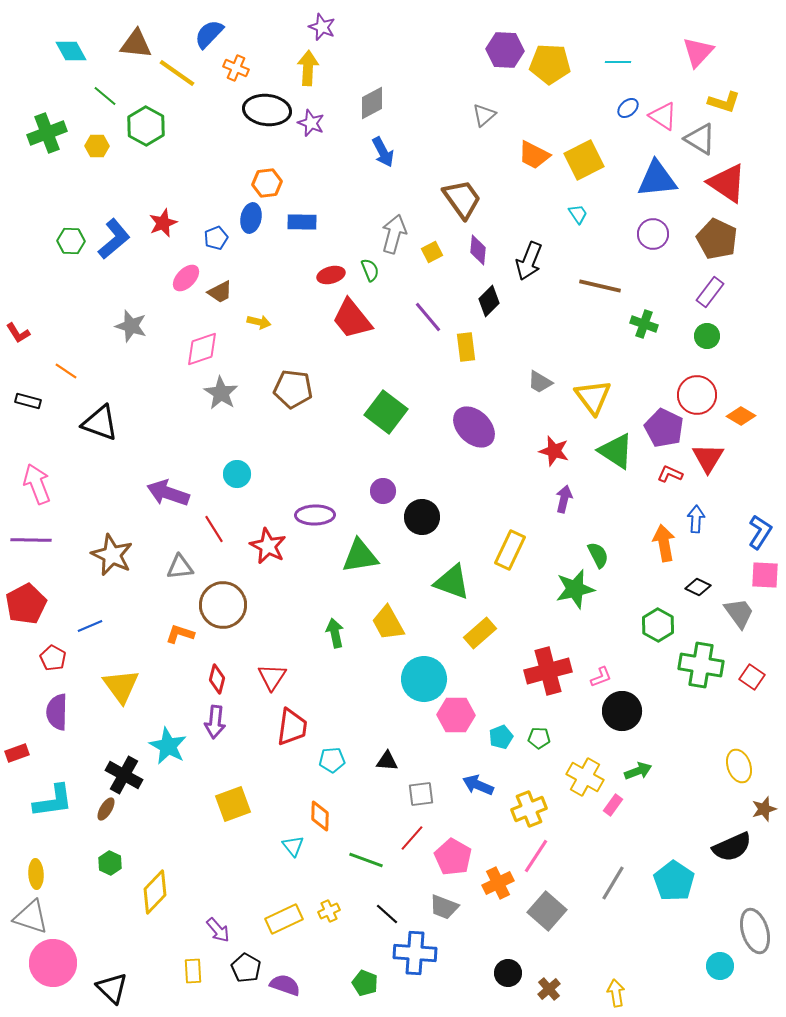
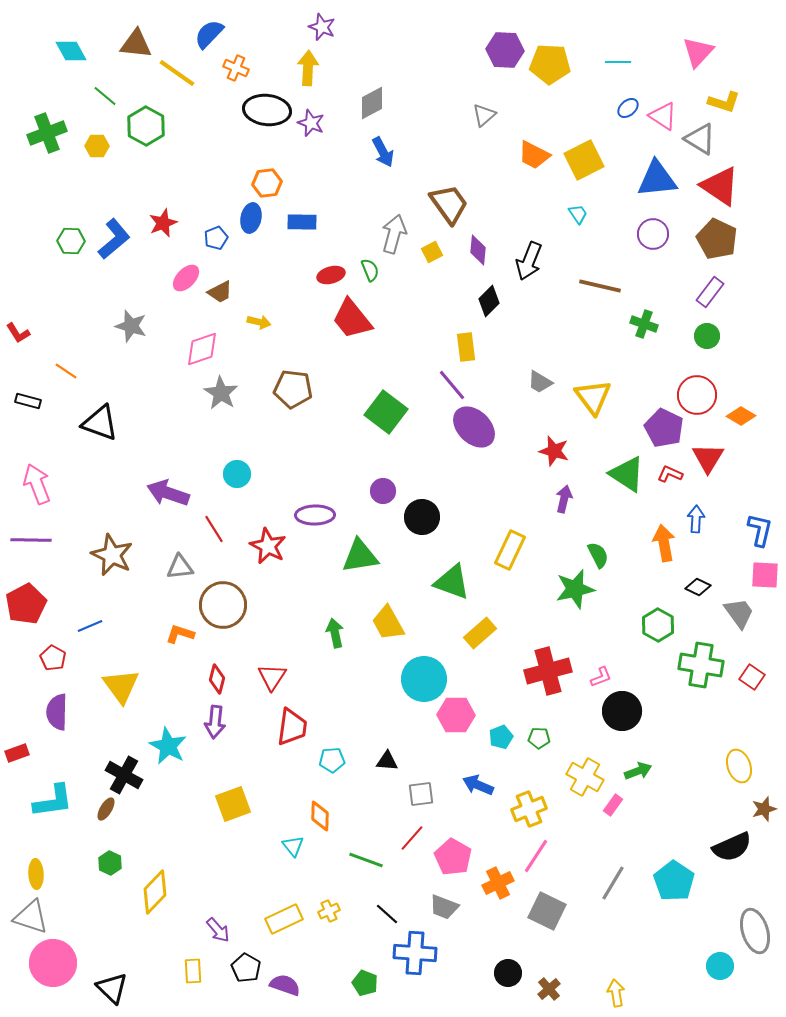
red triangle at (727, 183): moved 7 px left, 3 px down
brown trapezoid at (462, 199): moved 13 px left, 5 px down
purple line at (428, 317): moved 24 px right, 68 px down
green triangle at (616, 451): moved 11 px right, 23 px down
blue L-shape at (760, 532): moved 2 px up; rotated 20 degrees counterclockwise
gray square at (547, 911): rotated 15 degrees counterclockwise
